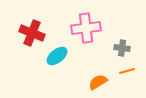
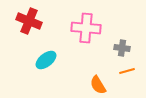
pink cross: rotated 12 degrees clockwise
red cross: moved 3 px left, 12 px up
cyan ellipse: moved 11 px left, 4 px down
orange semicircle: moved 3 px down; rotated 90 degrees counterclockwise
